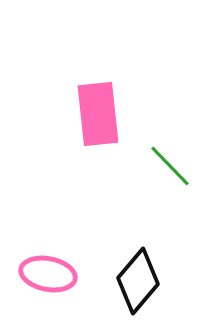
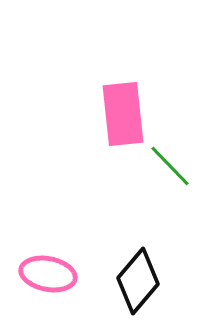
pink rectangle: moved 25 px right
